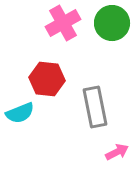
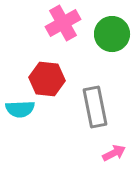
green circle: moved 11 px down
cyan semicircle: moved 4 px up; rotated 20 degrees clockwise
pink arrow: moved 3 px left, 1 px down
